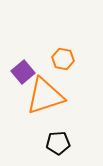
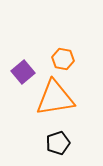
orange triangle: moved 10 px right, 2 px down; rotated 9 degrees clockwise
black pentagon: rotated 15 degrees counterclockwise
